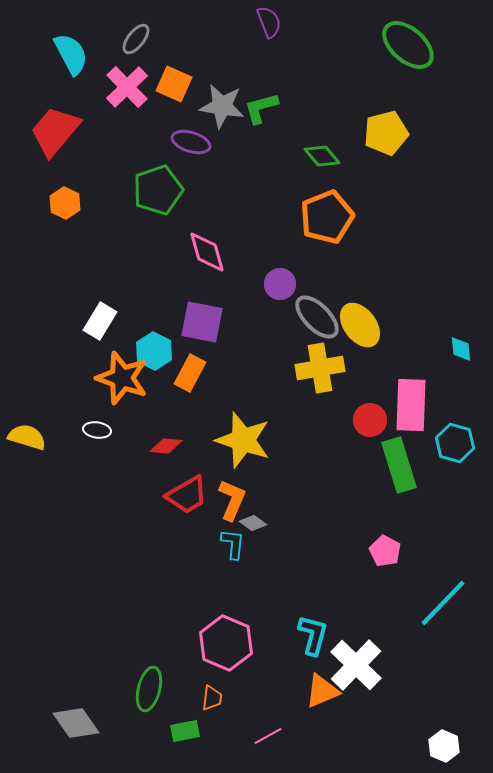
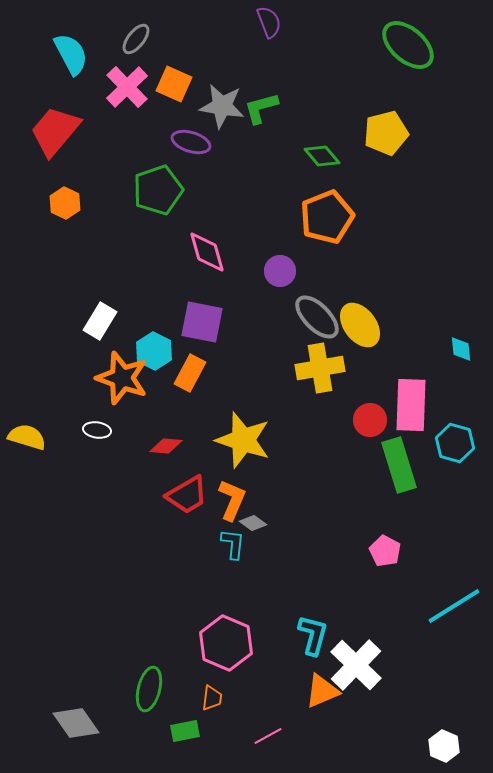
purple circle at (280, 284): moved 13 px up
cyan line at (443, 603): moved 11 px right, 3 px down; rotated 14 degrees clockwise
